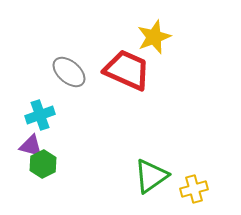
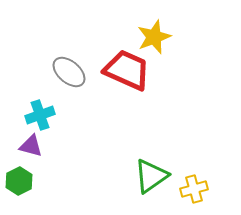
green hexagon: moved 24 px left, 17 px down
